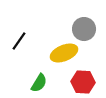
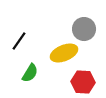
green semicircle: moved 9 px left, 10 px up
